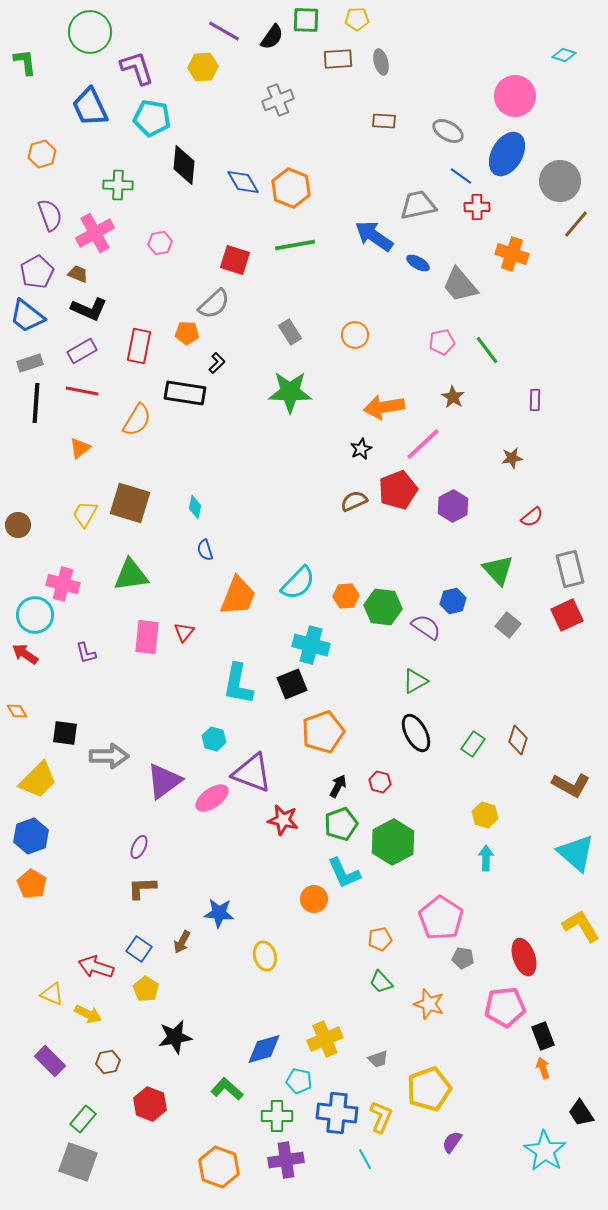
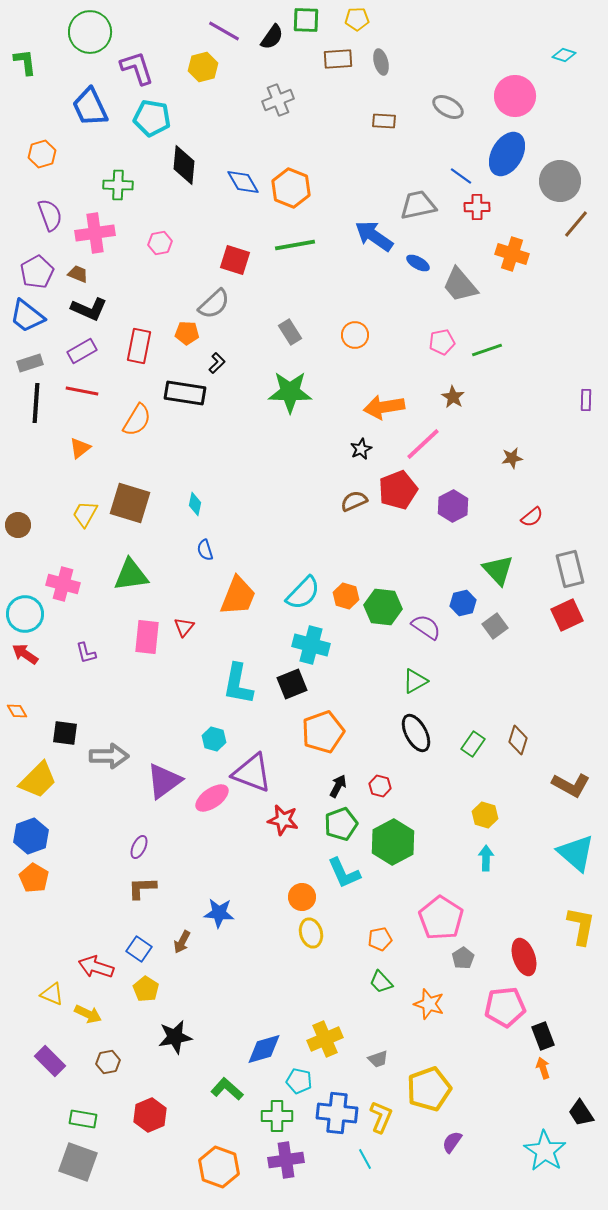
yellow hexagon at (203, 67): rotated 12 degrees counterclockwise
gray ellipse at (448, 131): moved 24 px up
pink cross at (95, 233): rotated 21 degrees clockwise
green line at (487, 350): rotated 72 degrees counterclockwise
purple rectangle at (535, 400): moved 51 px right
cyan diamond at (195, 507): moved 3 px up
cyan semicircle at (298, 583): moved 5 px right, 10 px down
orange hexagon at (346, 596): rotated 20 degrees clockwise
blue hexagon at (453, 601): moved 10 px right, 2 px down
cyan circle at (35, 615): moved 10 px left, 1 px up
gray square at (508, 625): moved 13 px left, 1 px down; rotated 15 degrees clockwise
red triangle at (184, 632): moved 5 px up
red hexagon at (380, 782): moved 4 px down
orange pentagon at (32, 884): moved 2 px right, 6 px up
orange circle at (314, 899): moved 12 px left, 2 px up
yellow L-shape at (581, 926): rotated 42 degrees clockwise
yellow ellipse at (265, 956): moved 46 px right, 23 px up
gray pentagon at (463, 958): rotated 30 degrees clockwise
red hexagon at (150, 1104): moved 11 px down; rotated 16 degrees clockwise
green rectangle at (83, 1119): rotated 60 degrees clockwise
